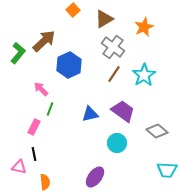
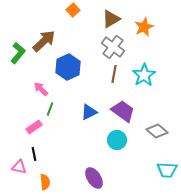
brown triangle: moved 7 px right
blue hexagon: moved 1 px left, 2 px down
brown line: rotated 24 degrees counterclockwise
blue triangle: moved 1 px left, 2 px up; rotated 12 degrees counterclockwise
pink rectangle: rotated 28 degrees clockwise
cyan circle: moved 3 px up
purple ellipse: moved 1 px left, 1 px down; rotated 70 degrees counterclockwise
